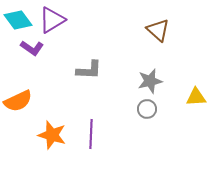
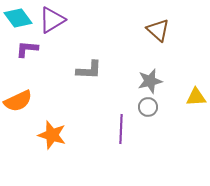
cyan diamond: moved 2 px up
purple L-shape: moved 5 px left, 1 px down; rotated 150 degrees clockwise
gray circle: moved 1 px right, 2 px up
purple line: moved 30 px right, 5 px up
